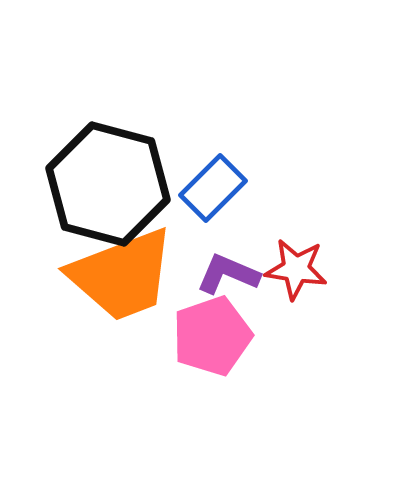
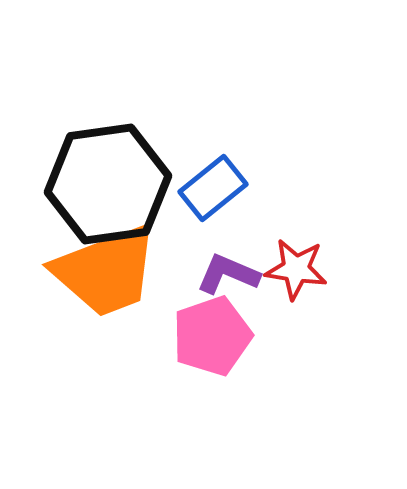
black hexagon: rotated 23 degrees counterclockwise
blue rectangle: rotated 6 degrees clockwise
orange trapezoid: moved 16 px left, 4 px up
